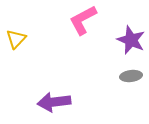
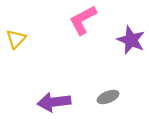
gray ellipse: moved 23 px left, 21 px down; rotated 15 degrees counterclockwise
